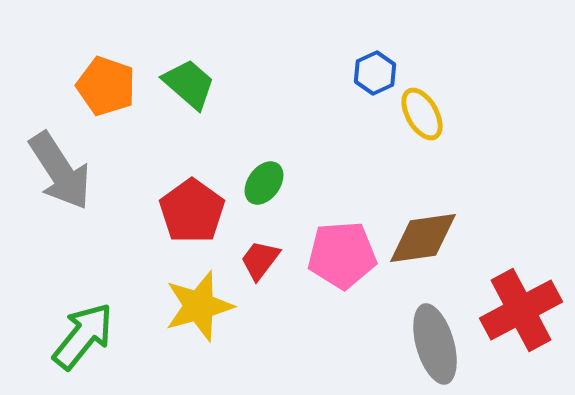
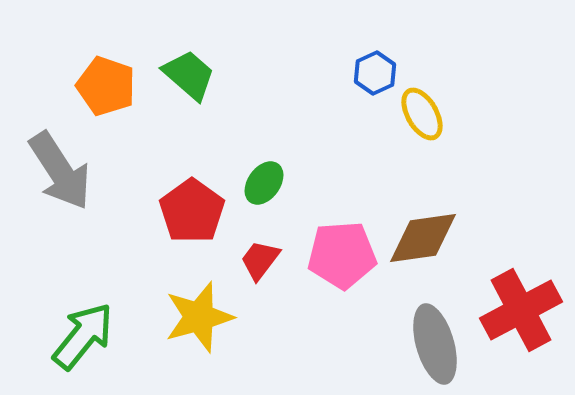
green trapezoid: moved 9 px up
yellow star: moved 11 px down
